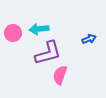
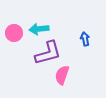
pink circle: moved 1 px right
blue arrow: moved 4 px left; rotated 80 degrees counterclockwise
pink semicircle: moved 2 px right
